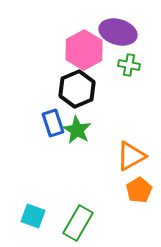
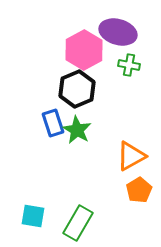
cyan square: rotated 10 degrees counterclockwise
